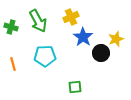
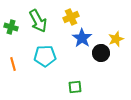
blue star: moved 1 px left, 1 px down
